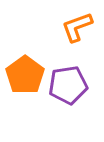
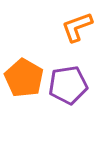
orange pentagon: moved 1 px left, 3 px down; rotated 6 degrees counterclockwise
